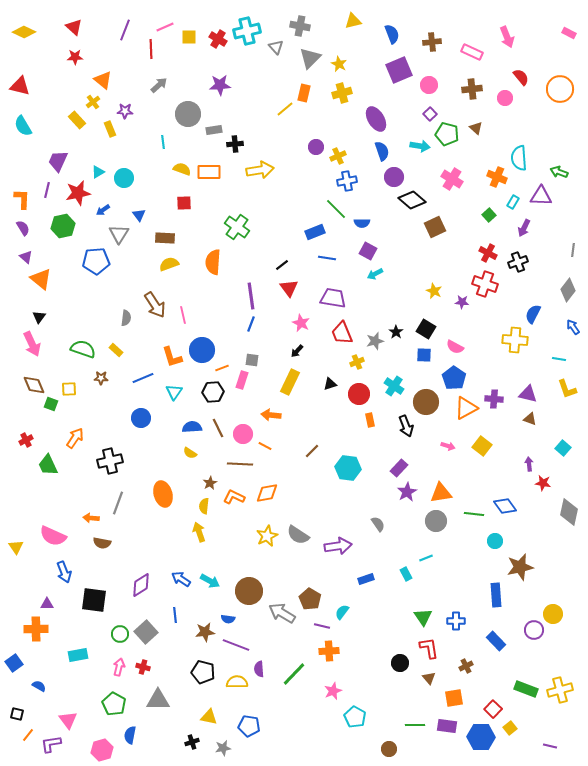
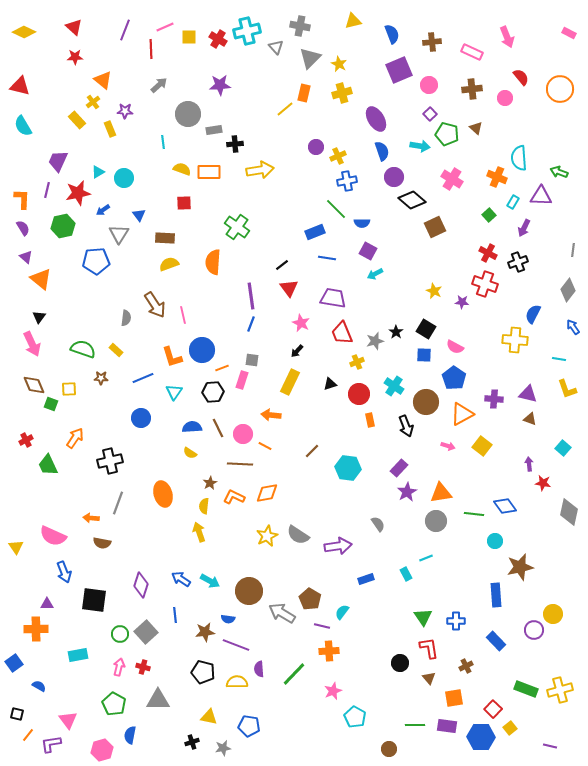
orange triangle at (466, 408): moved 4 px left, 6 px down
purple diamond at (141, 585): rotated 40 degrees counterclockwise
